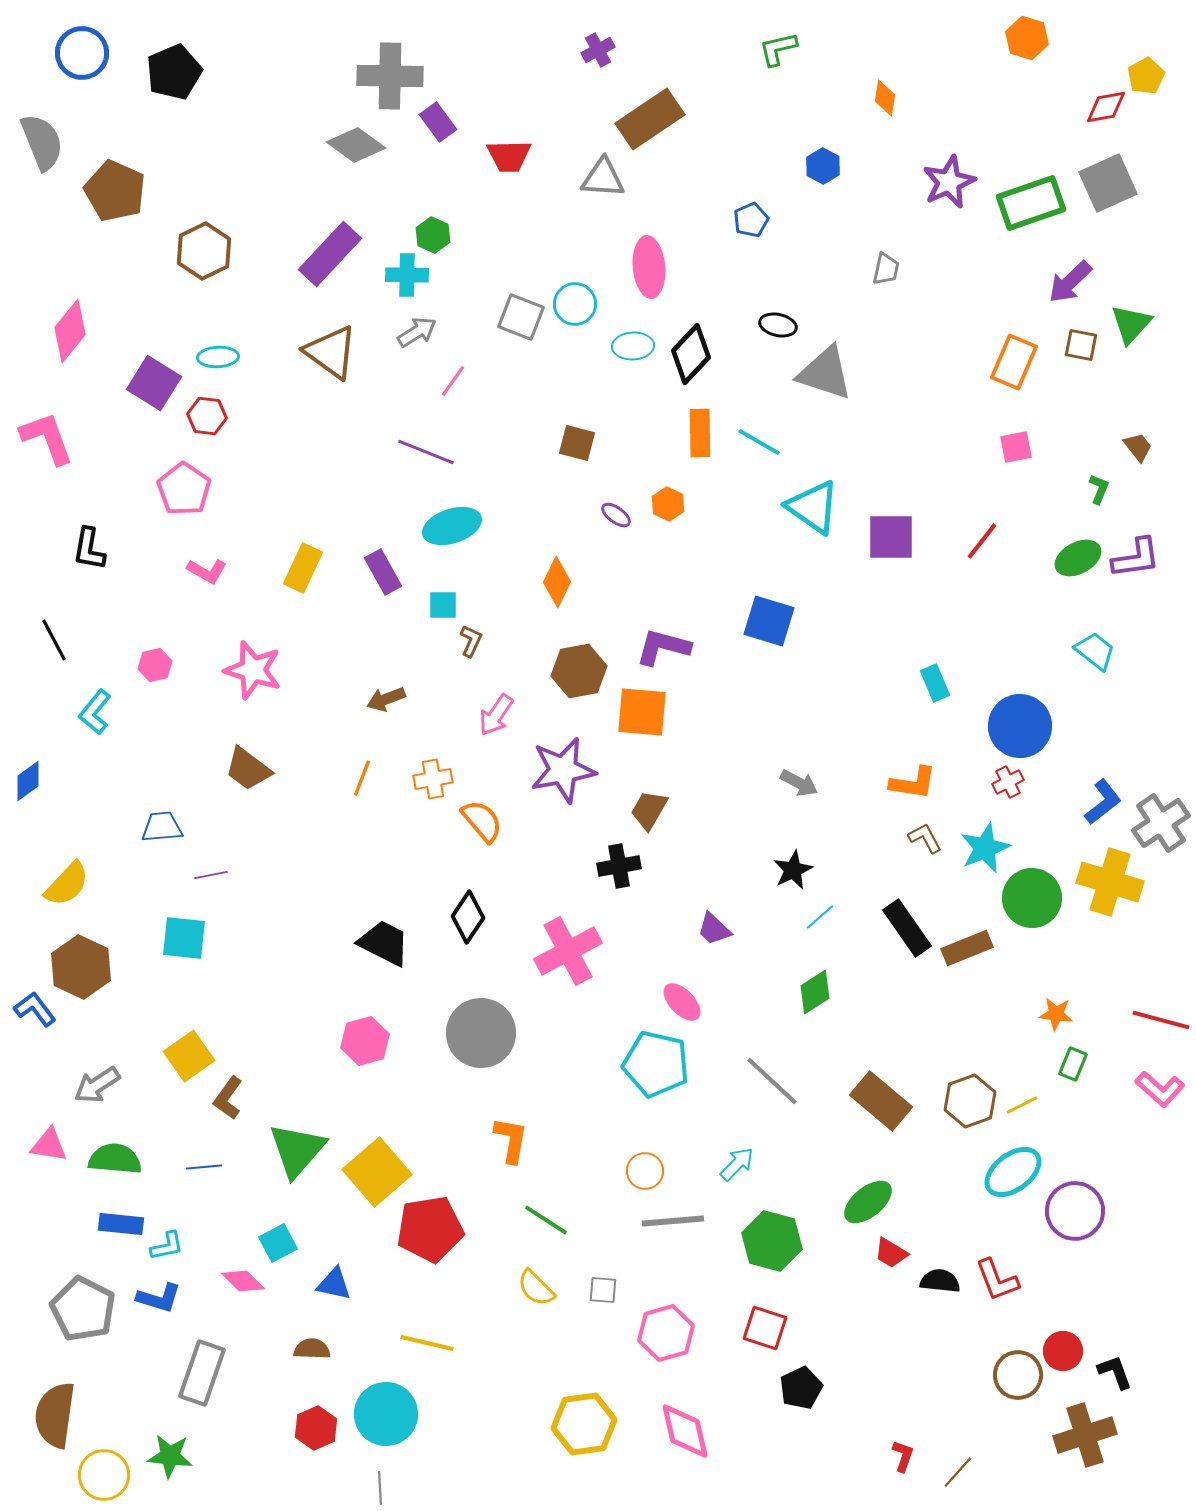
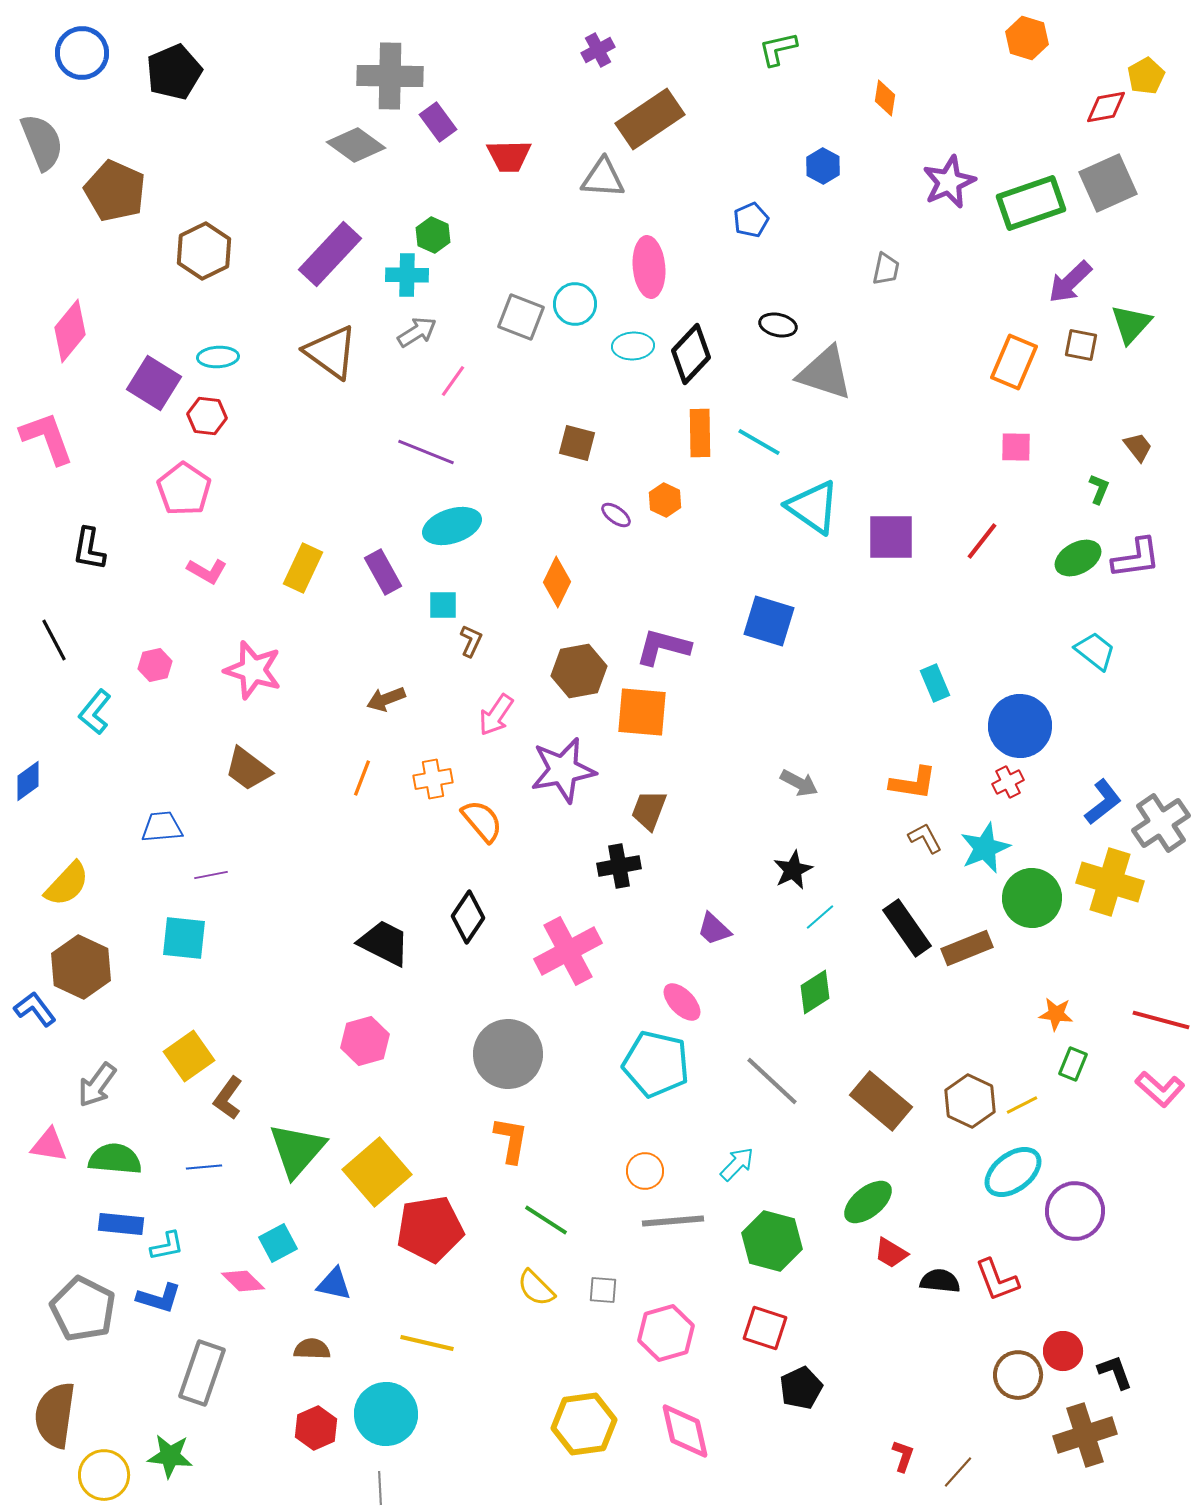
pink square at (1016, 447): rotated 12 degrees clockwise
orange hexagon at (668, 504): moved 3 px left, 4 px up
brown trapezoid at (649, 810): rotated 9 degrees counterclockwise
gray circle at (481, 1033): moved 27 px right, 21 px down
gray arrow at (97, 1085): rotated 21 degrees counterclockwise
brown hexagon at (970, 1101): rotated 15 degrees counterclockwise
